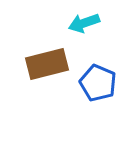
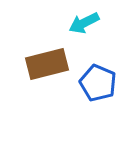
cyan arrow: rotated 8 degrees counterclockwise
